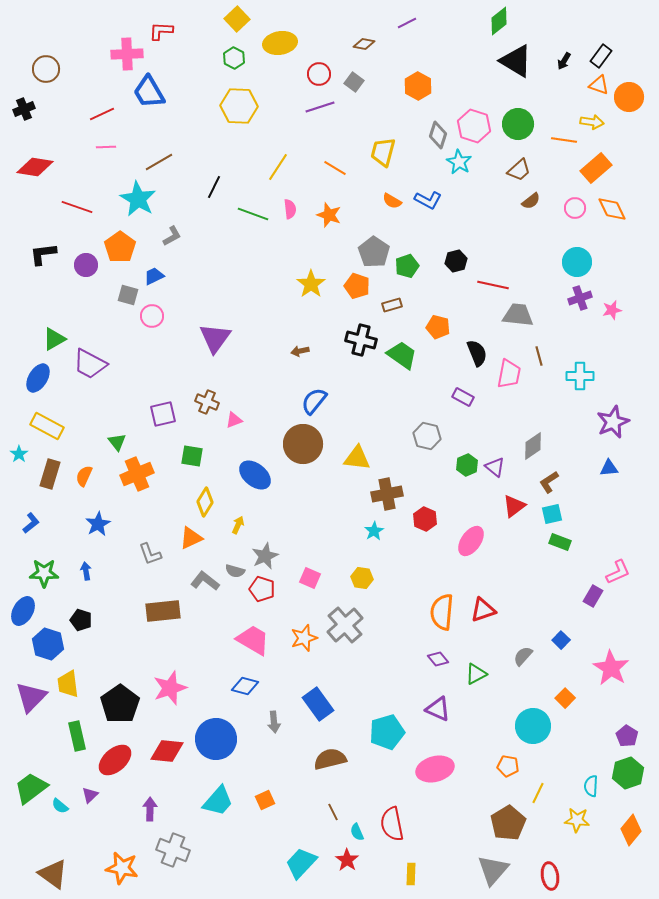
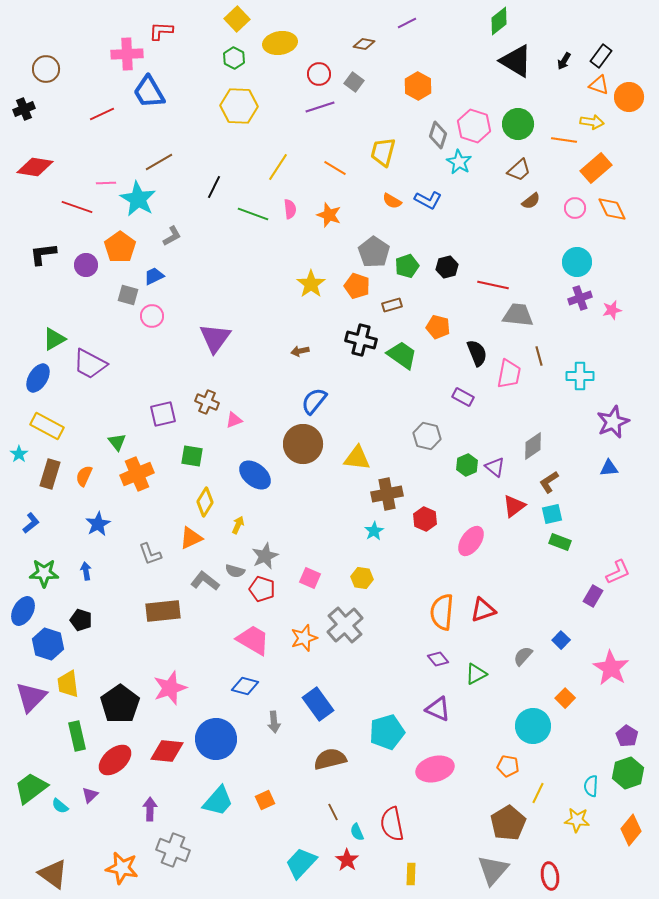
pink line at (106, 147): moved 36 px down
black hexagon at (456, 261): moved 9 px left, 6 px down
